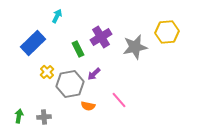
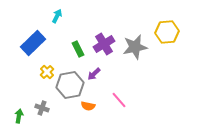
purple cross: moved 3 px right, 7 px down
gray hexagon: moved 1 px down
gray cross: moved 2 px left, 9 px up; rotated 24 degrees clockwise
